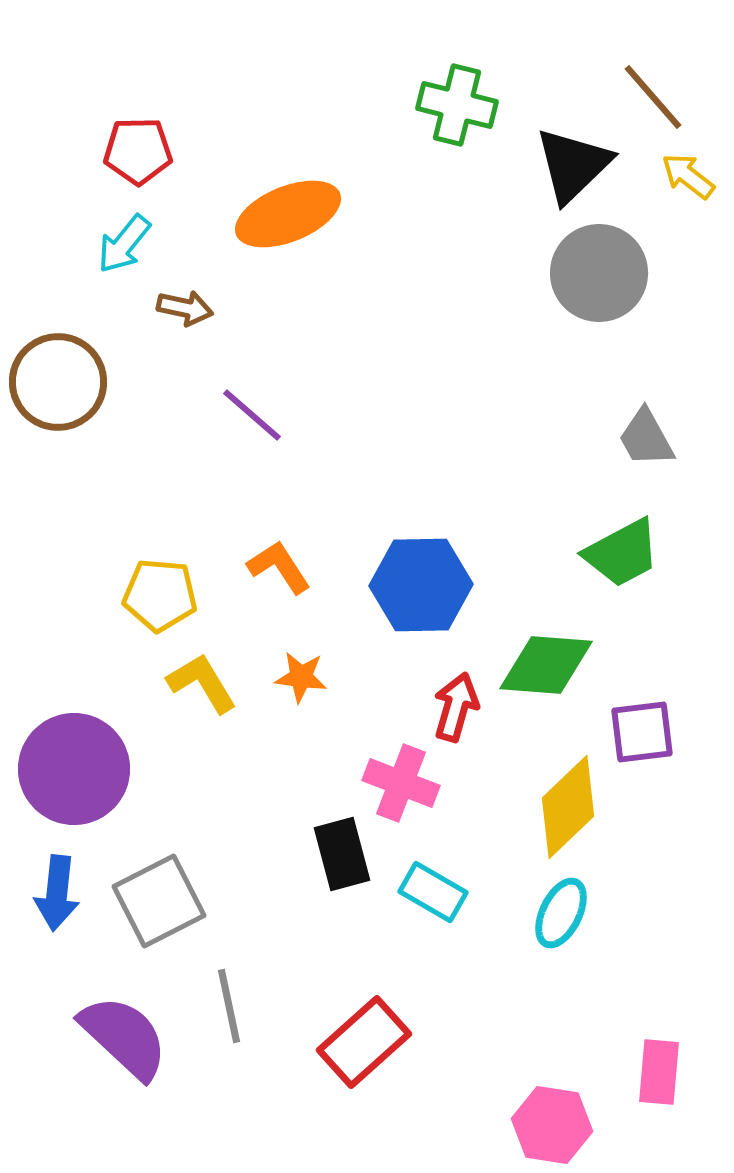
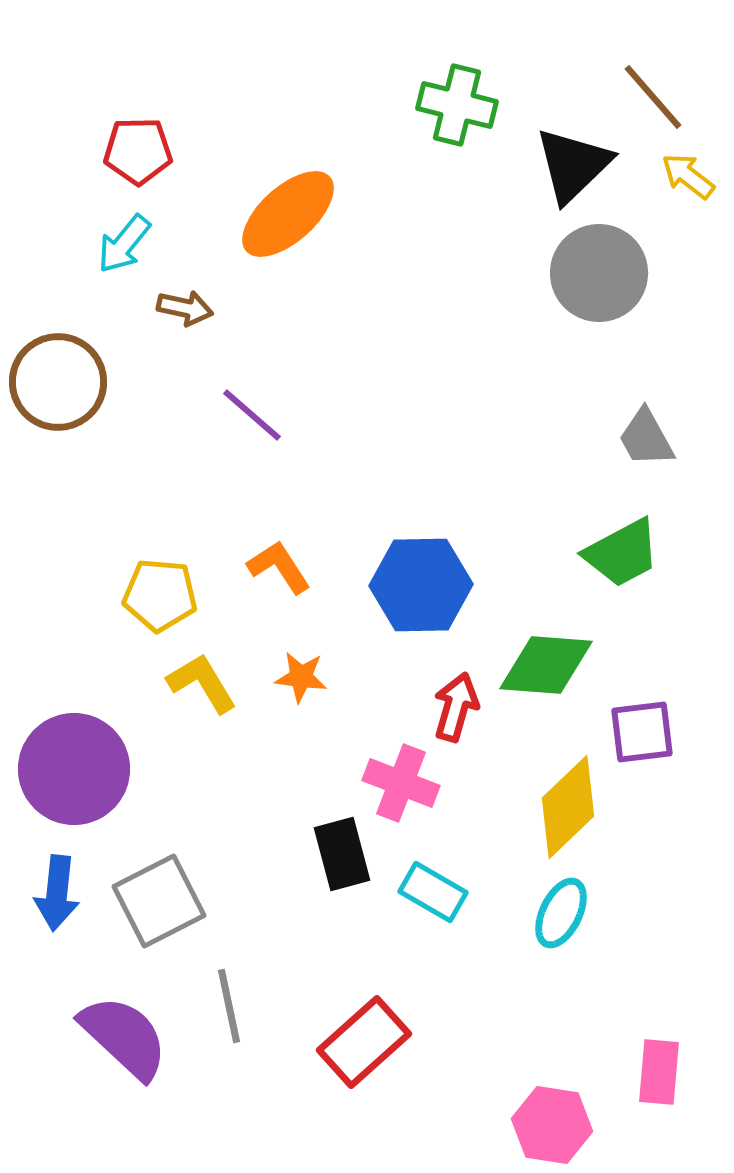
orange ellipse: rotated 20 degrees counterclockwise
